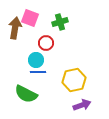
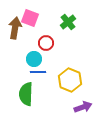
green cross: moved 8 px right; rotated 21 degrees counterclockwise
cyan circle: moved 2 px left, 1 px up
yellow hexagon: moved 4 px left; rotated 25 degrees counterclockwise
green semicircle: rotated 65 degrees clockwise
purple arrow: moved 1 px right, 2 px down
